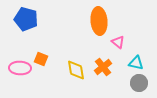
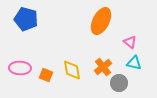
orange ellipse: moved 2 px right; rotated 32 degrees clockwise
pink triangle: moved 12 px right
orange square: moved 5 px right, 16 px down
cyan triangle: moved 2 px left
yellow diamond: moved 4 px left
gray circle: moved 20 px left
